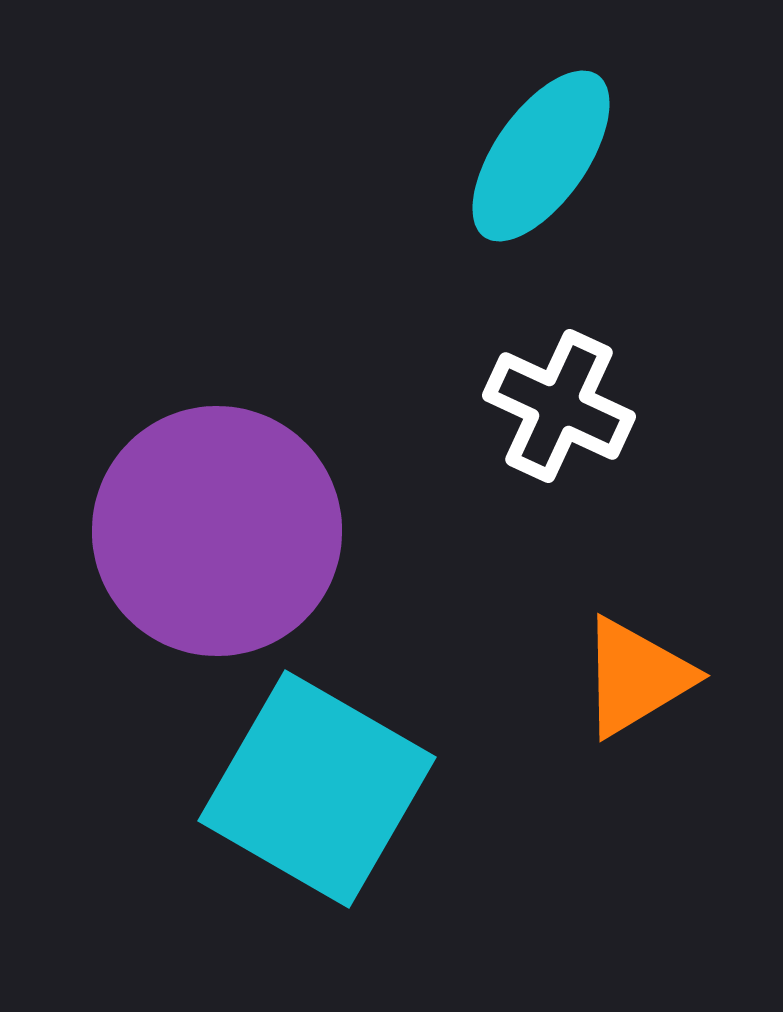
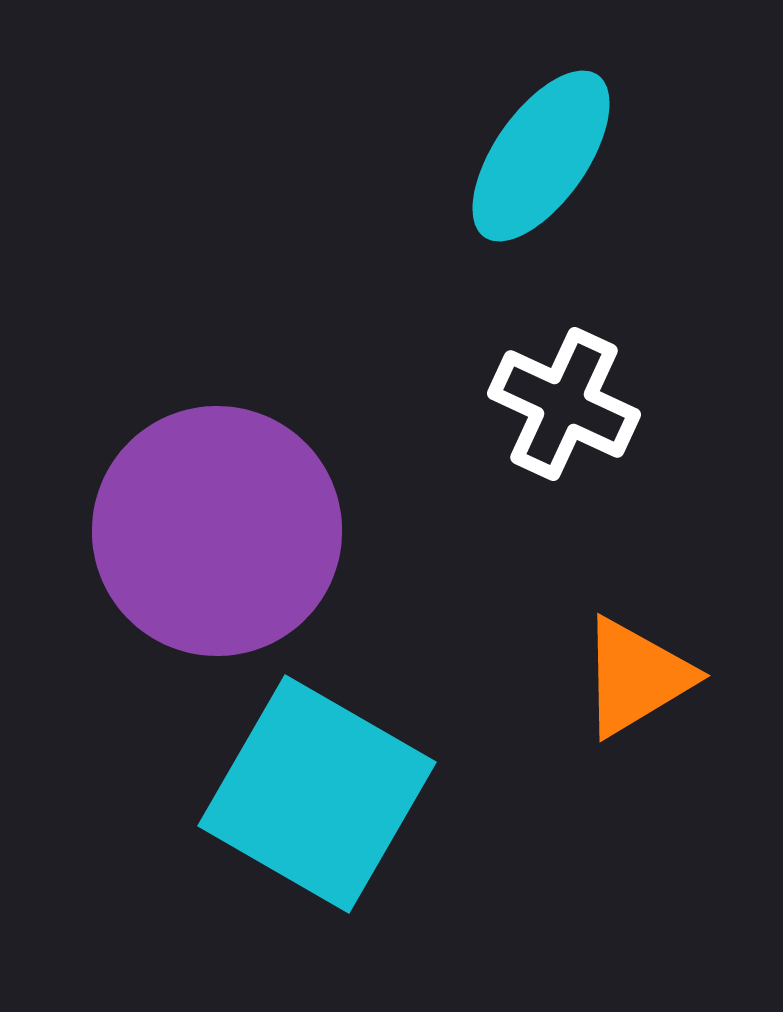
white cross: moved 5 px right, 2 px up
cyan square: moved 5 px down
